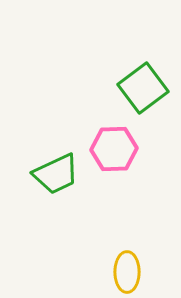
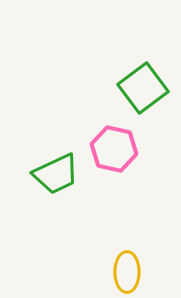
pink hexagon: rotated 15 degrees clockwise
